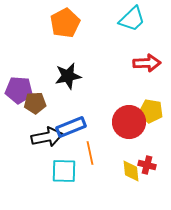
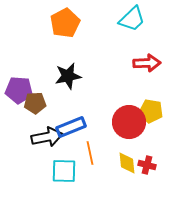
yellow diamond: moved 4 px left, 8 px up
